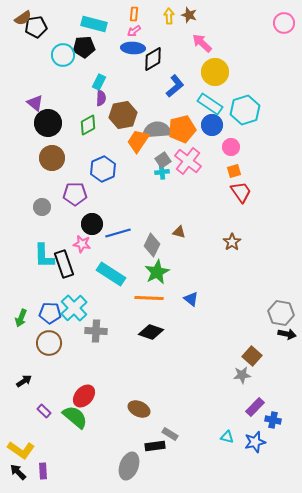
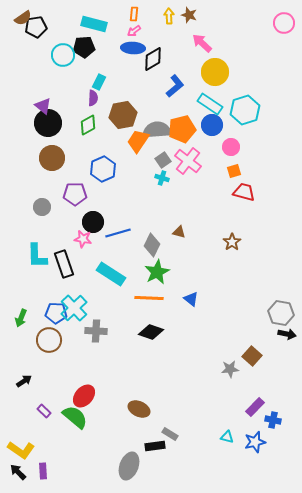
purple semicircle at (101, 98): moved 8 px left
purple triangle at (35, 103): moved 8 px right, 3 px down
cyan cross at (162, 172): moved 6 px down; rotated 24 degrees clockwise
red trapezoid at (241, 192): moved 3 px right; rotated 40 degrees counterclockwise
black circle at (92, 224): moved 1 px right, 2 px up
pink star at (82, 244): moved 1 px right, 5 px up
cyan L-shape at (44, 256): moved 7 px left
blue pentagon at (50, 313): moved 6 px right
brown circle at (49, 343): moved 3 px up
gray star at (242, 375): moved 12 px left, 6 px up
